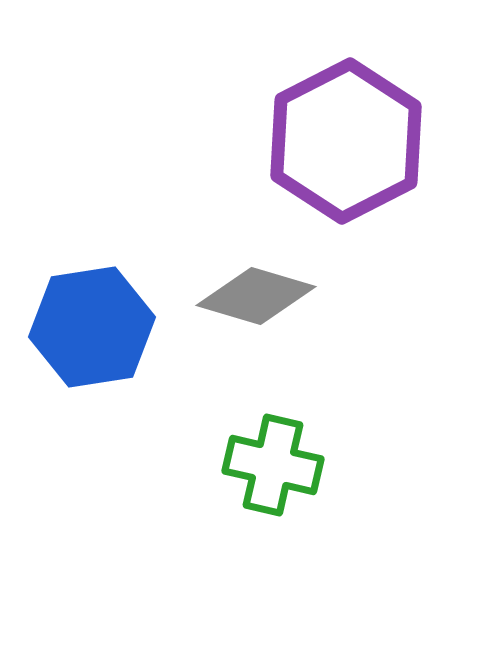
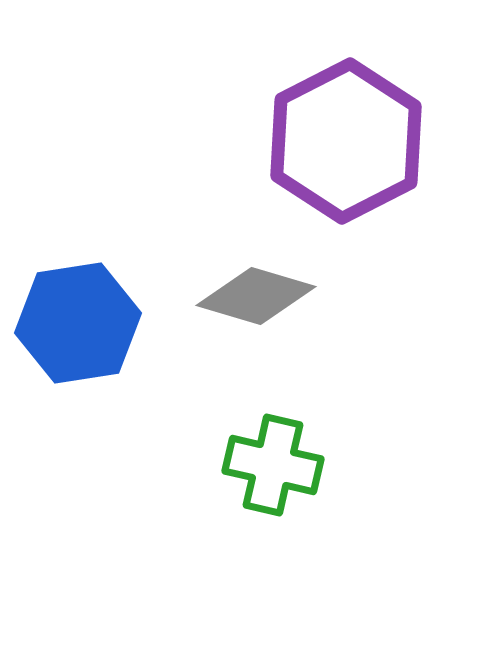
blue hexagon: moved 14 px left, 4 px up
